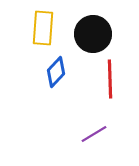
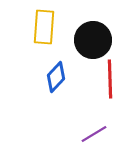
yellow rectangle: moved 1 px right, 1 px up
black circle: moved 6 px down
blue diamond: moved 5 px down
